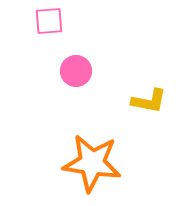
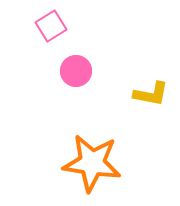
pink square: moved 2 px right, 5 px down; rotated 28 degrees counterclockwise
yellow L-shape: moved 2 px right, 7 px up
